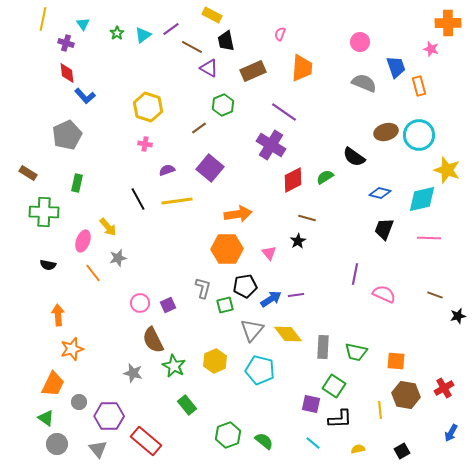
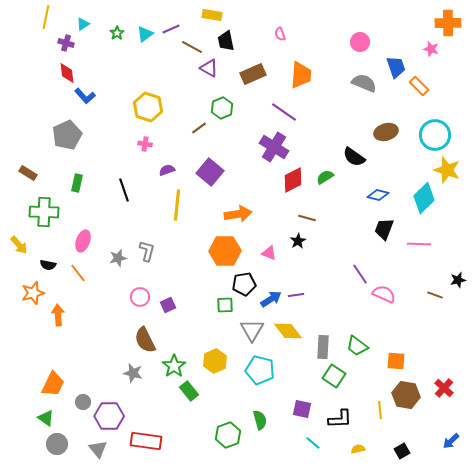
yellow rectangle at (212, 15): rotated 18 degrees counterclockwise
yellow line at (43, 19): moved 3 px right, 2 px up
cyan triangle at (83, 24): rotated 32 degrees clockwise
purple line at (171, 29): rotated 12 degrees clockwise
pink semicircle at (280, 34): rotated 40 degrees counterclockwise
cyan triangle at (143, 35): moved 2 px right, 1 px up
orange trapezoid at (302, 68): moved 1 px left, 7 px down
brown rectangle at (253, 71): moved 3 px down
orange rectangle at (419, 86): rotated 30 degrees counterclockwise
green hexagon at (223, 105): moved 1 px left, 3 px down
cyan circle at (419, 135): moved 16 px right
purple cross at (271, 145): moved 3 px right, 2 px down
purple square at (210, 168): moved 4 px down
blue diamond at (380, 193): moved 2 px left, 2 px down
black line at (138, 199): moved 14 px left, 9 px up; rotated 10 degrees clockwise
cyan diamond at (422, 199): moved 2 px right, 1 px up; rotated 32 degrees counterclockwise
yellow line at (177, 201): moved 4 px down; rotated 76 degrees counterclockwise
yellow arrow at (108, 227): moved 89 px left, 18 px down
pink line at (429, 238): moved 10 px left, 6 px down
orange hexagon at (227, 249): moved 2 px left, 2 px down
pink triangle at (269, 253): rotated 28 degrees counterclockwise
orange line at (93, 273): moved 15 px left
purple line at (355, 274): moved 5 px right; rotated 45 degrees counterclockwise
black pentagon at (245, 286): moved 1 px left, 2 px up
gray L-shape at (203, 288): moved 56 px left, 37 px up
pink circle at (140, 303): moved 6 px up
green square at (225, 305): rotated 12 degrees clockwise
black star at (458, 316): moved 36 px up
gray triangle at (252, 330): rotated 10 degrees counterclockwise
yellow diamond at (288, 334): moved 3 px up
brown semicircle at (153, 340): moved 8 px left
orange star at (72, 349): moved 39 px left, 56 px up
green trapezoid at (356, 352): moved 1 px right, 6 px up; rotated 25 degrees clockwise
green star at (174, 366): rotated 10 degrees clockwise
green square at (334, 386): moved 10 px up
red cross at (444, 388): rotated 18 degrees counterclockwise
gray circle at (79, 402): moved 4 px right
purple square at (311, 404): moved 9 px left, 5 px down
green rectangle at (187, 405): moved 2 px right, 14 px up
blue arrow at (451, 433): moved 8 px down; rotated 18 degrees clockwise
red rectangle at (146, 441): rotated 32 degrees counterclockwise
green semicircle at (264, 441): moved 4 px left, 21 px up; rotated 36 degrees clockwise
